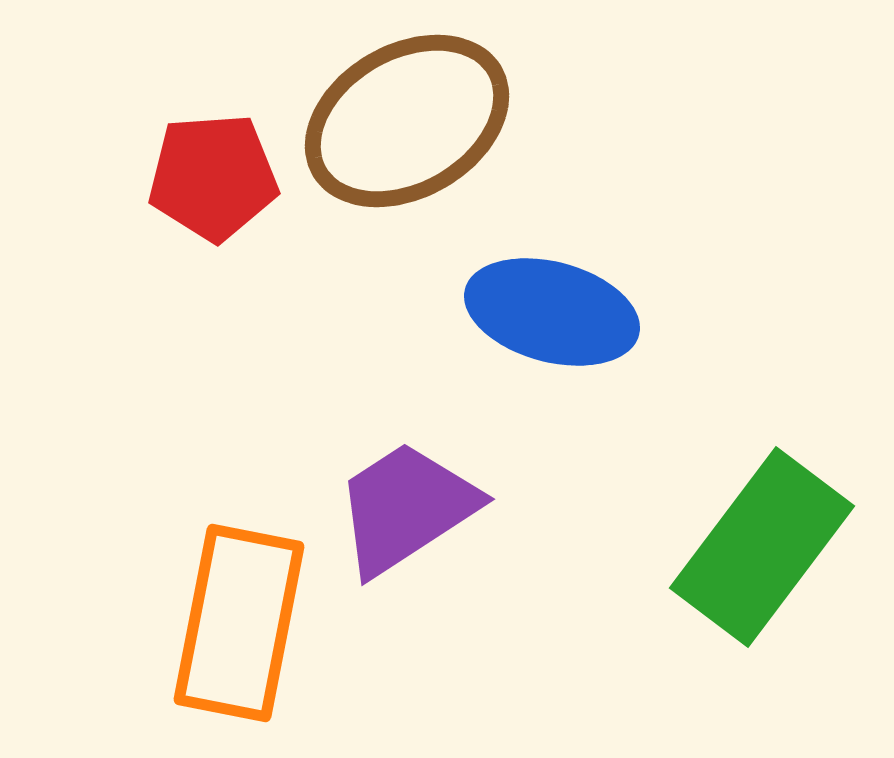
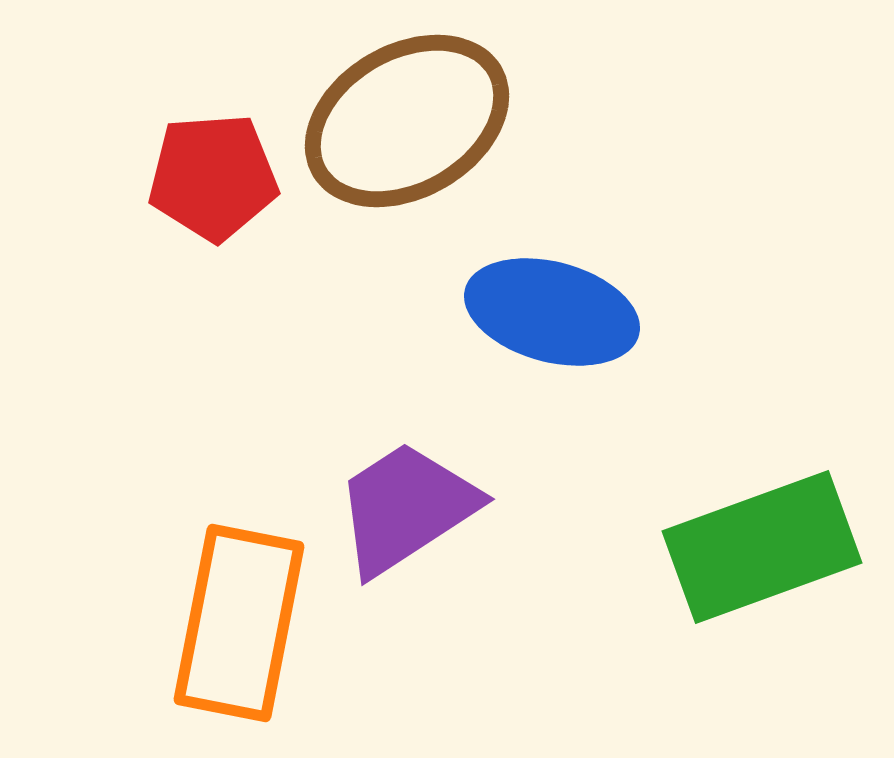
green rectangle: rotated 33 degrees clockwise
